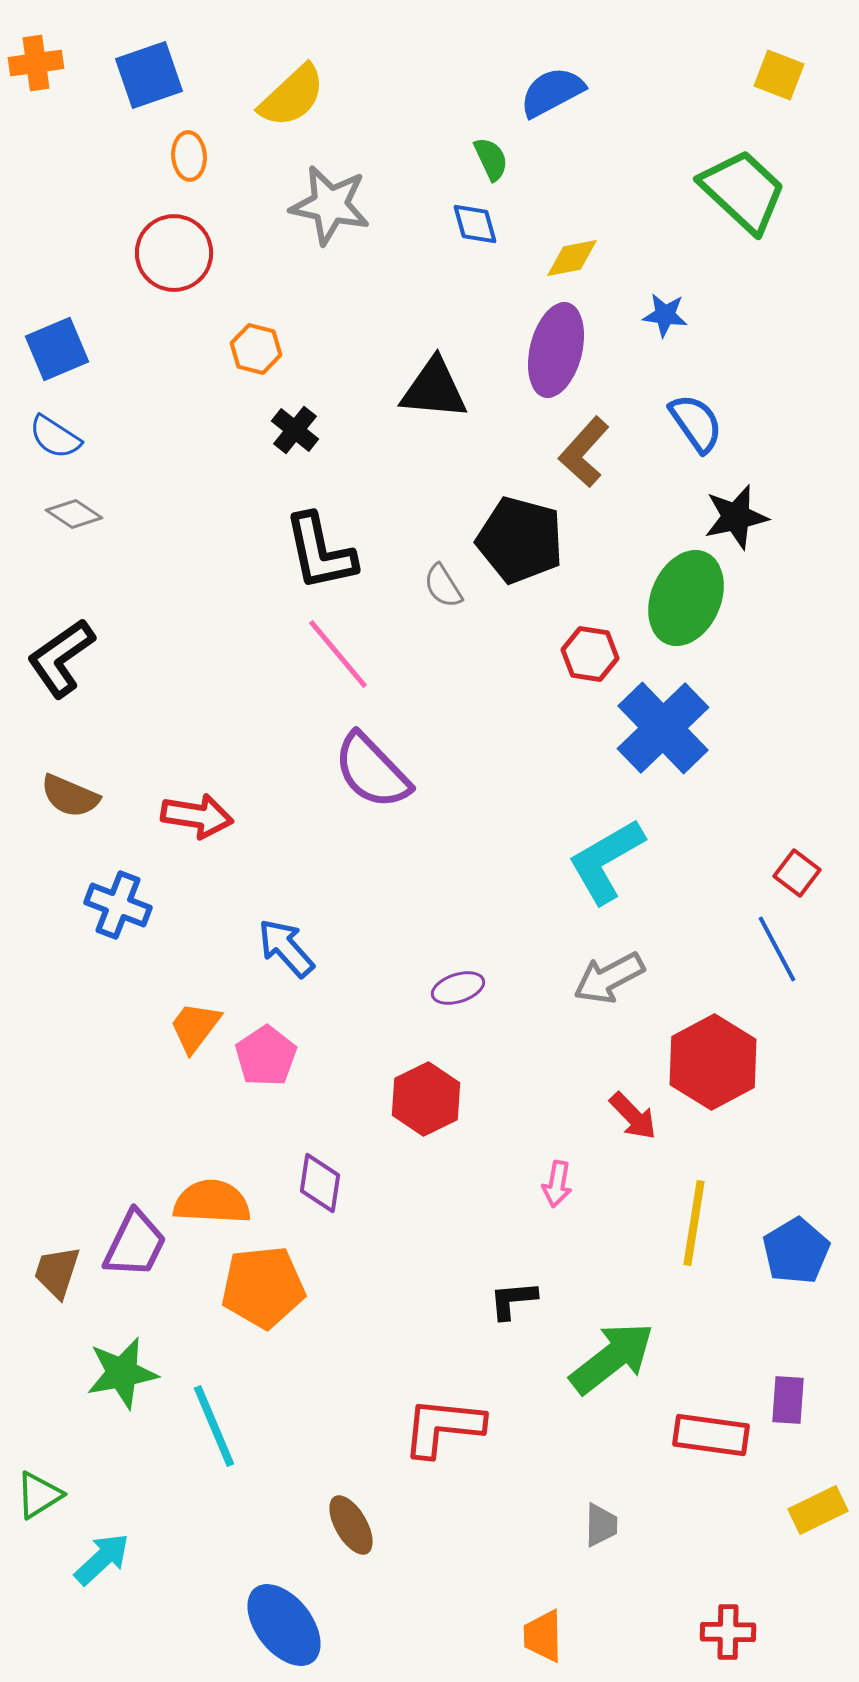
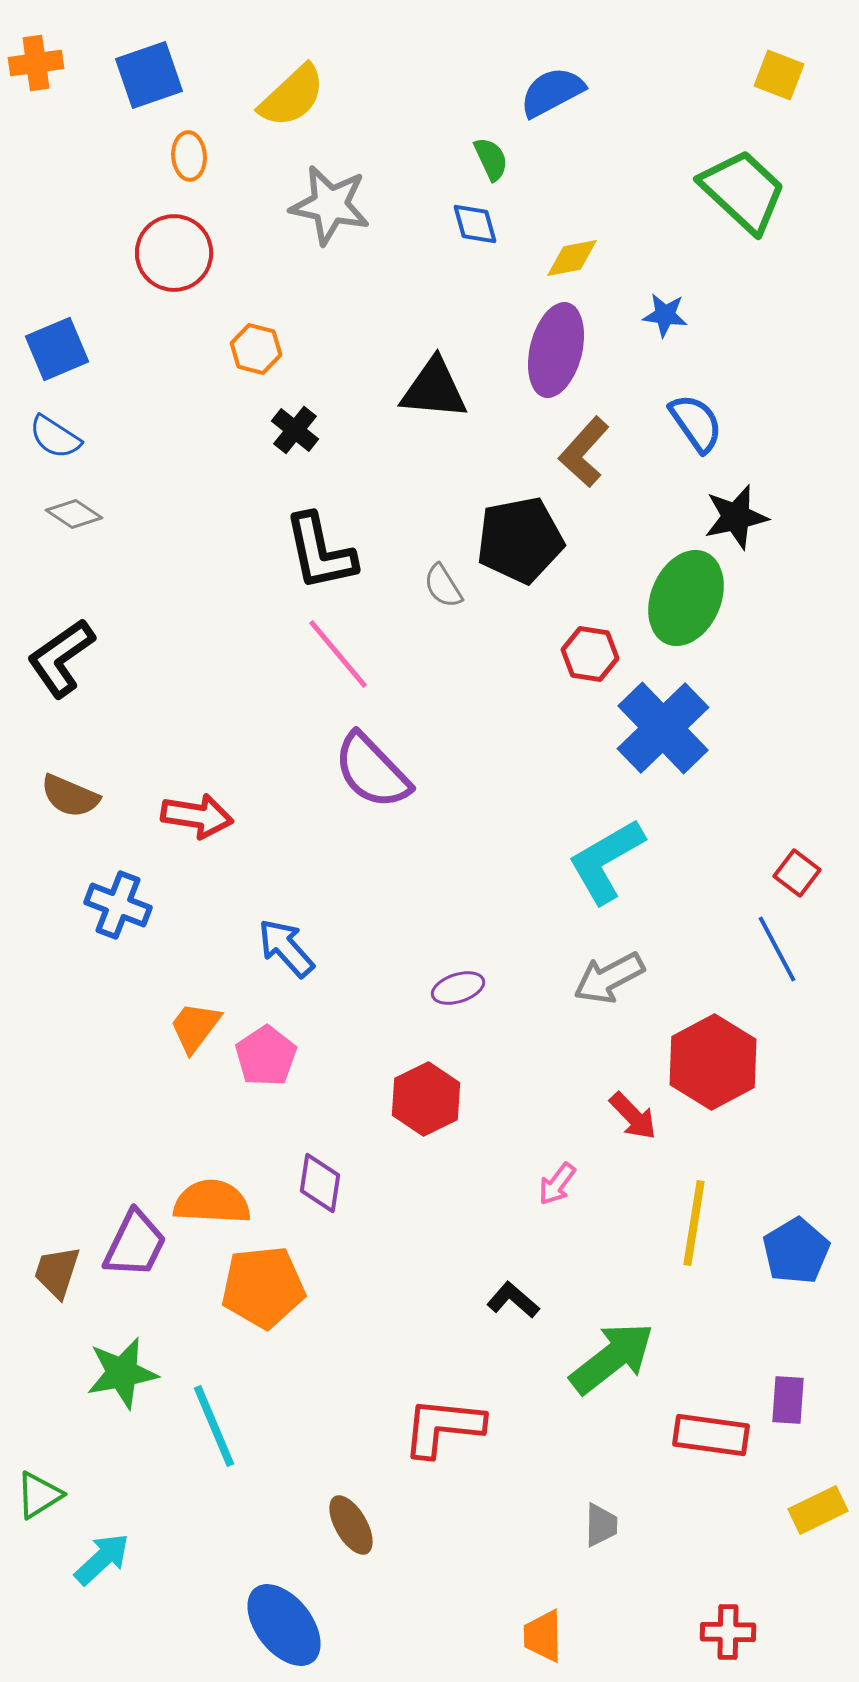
black pentagon at (520, 540): rotated 26 degrees counterclockwise
pink arrow at (557, 1184): rotated 27 degrees clockwise
black L-shape at (513, 1300): rotated 46 degrees clockwise
